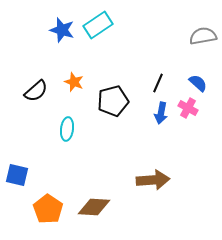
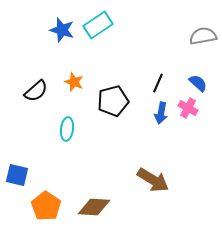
brown arrow: rotated 36 degrees clockwise
orange pentagon: moved 2 px left, 3 px up
